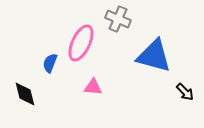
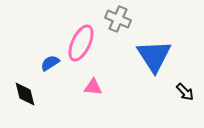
blue triangle: rotated 42 degrees clockwise
blue semicircle: rotated 36 degrees clockwise
